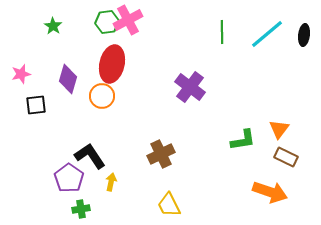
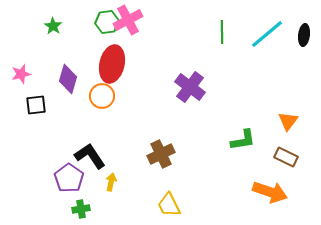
orange triangle: moved 9 px right, 8 px up
